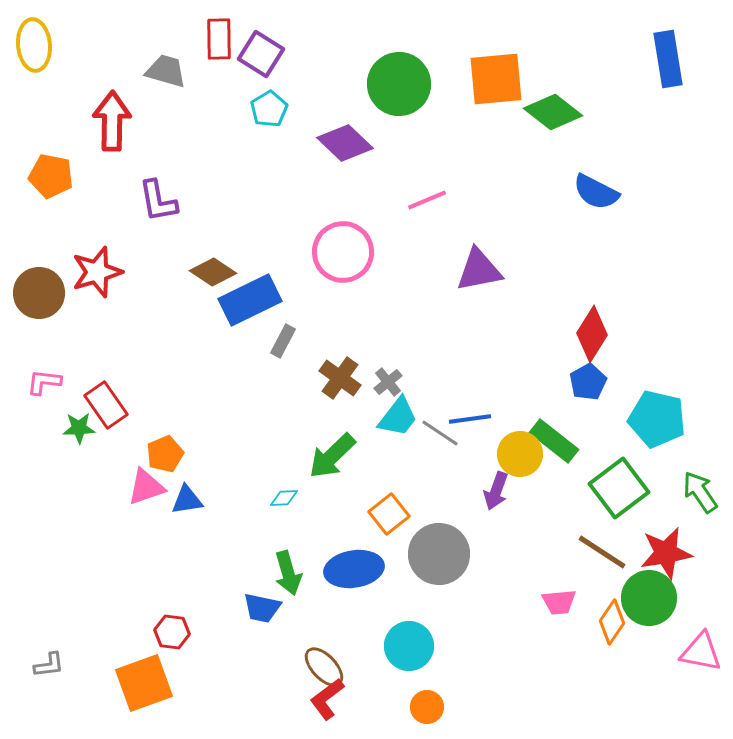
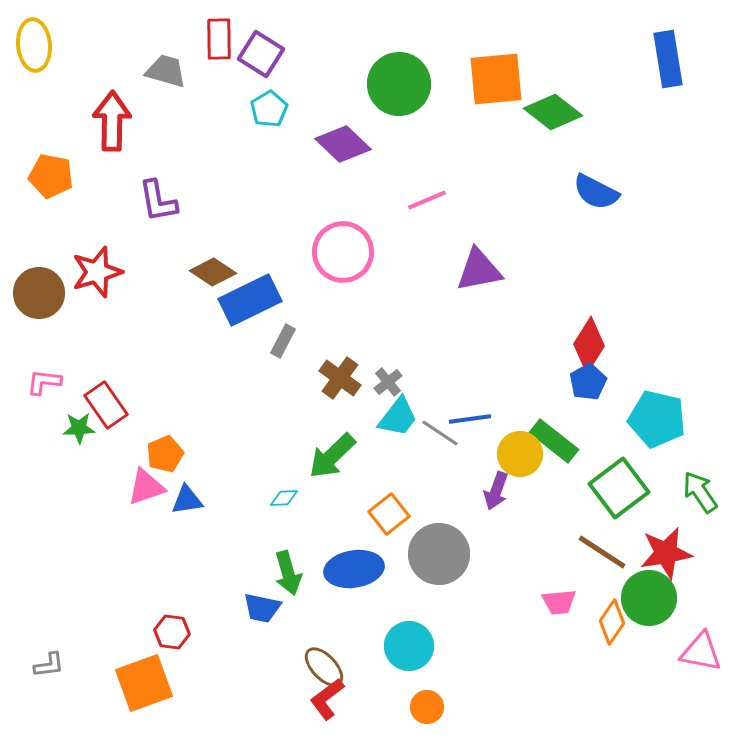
purple diamond at (345, 143): moved 2 px left, 1 px down
red diamond at (592, 334): moved 3 px left, 11 px down
